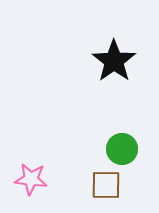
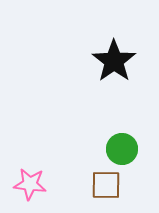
pink star: moved 1 px left, 5 px down
